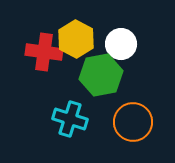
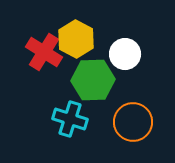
white circle: moved 4 px right, 10 px down
red cross: rotated 24 degrees clockwise
green hexagon: moved 8 px left, 5 px down; rotated 9 degrees clockwise
